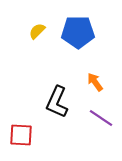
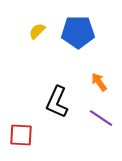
orange arrow: moved 4 px right
